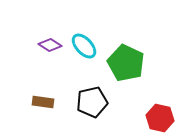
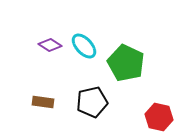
red hexagon: moved 1 px left, 1 px up
